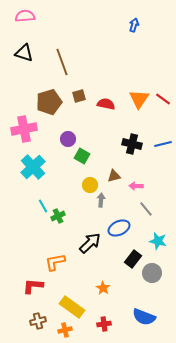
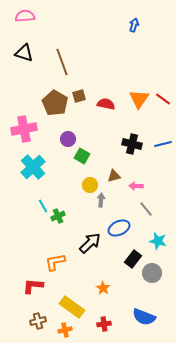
brown pentagon: moved 6 px right, 1 px down; rotated 25 degrees counterclockwise
